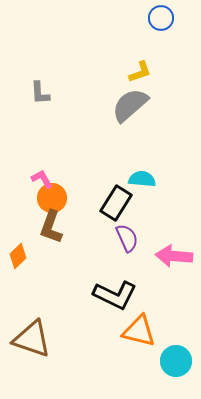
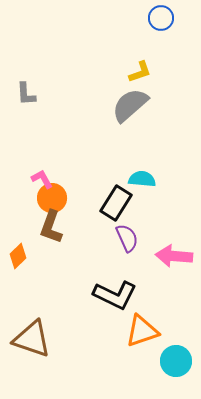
gray L-shape: moved 14 px left, 1 px down
orange triangle: moved 3 px right; rotated 33 degrees counterclockwise
